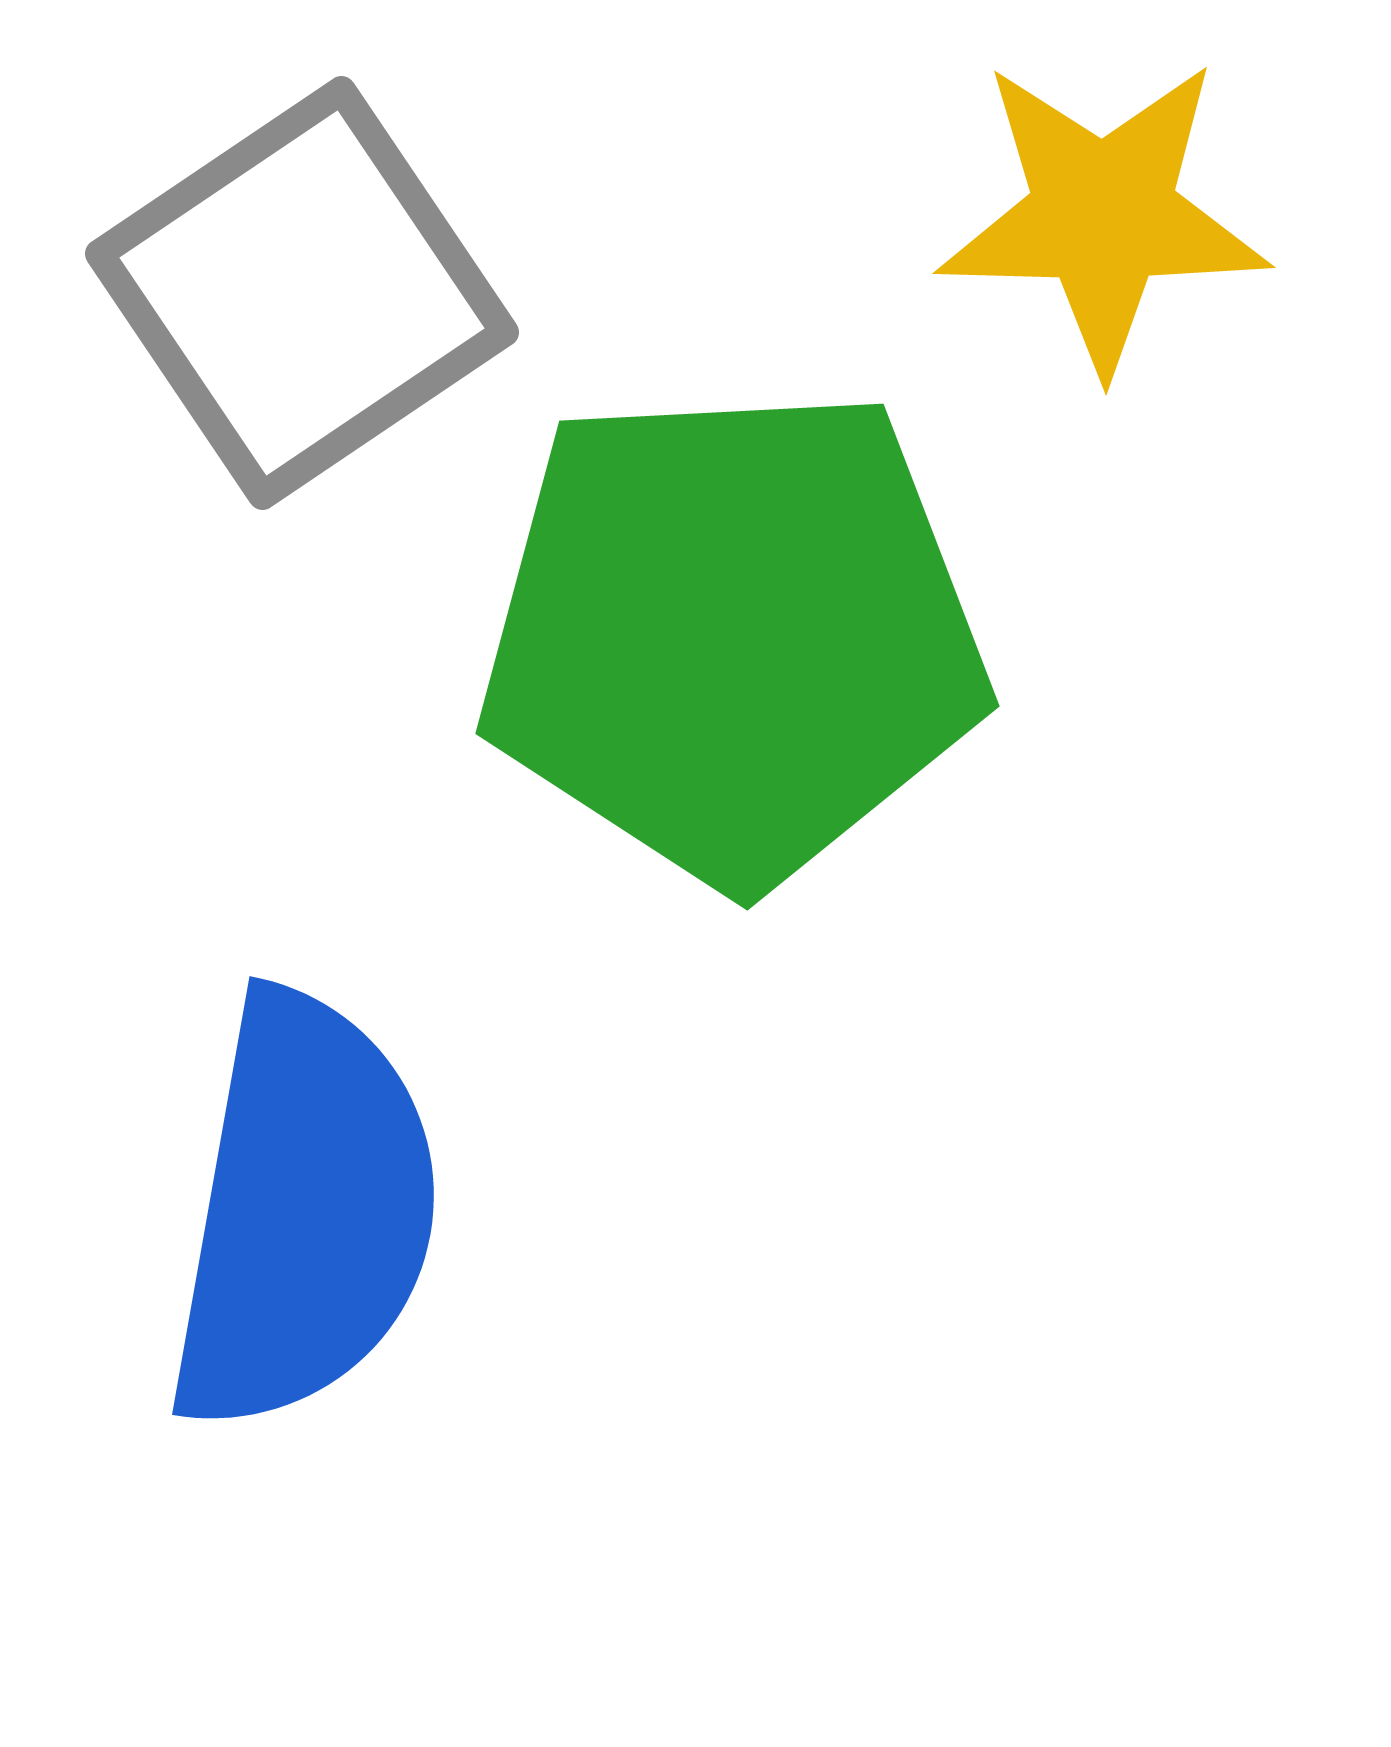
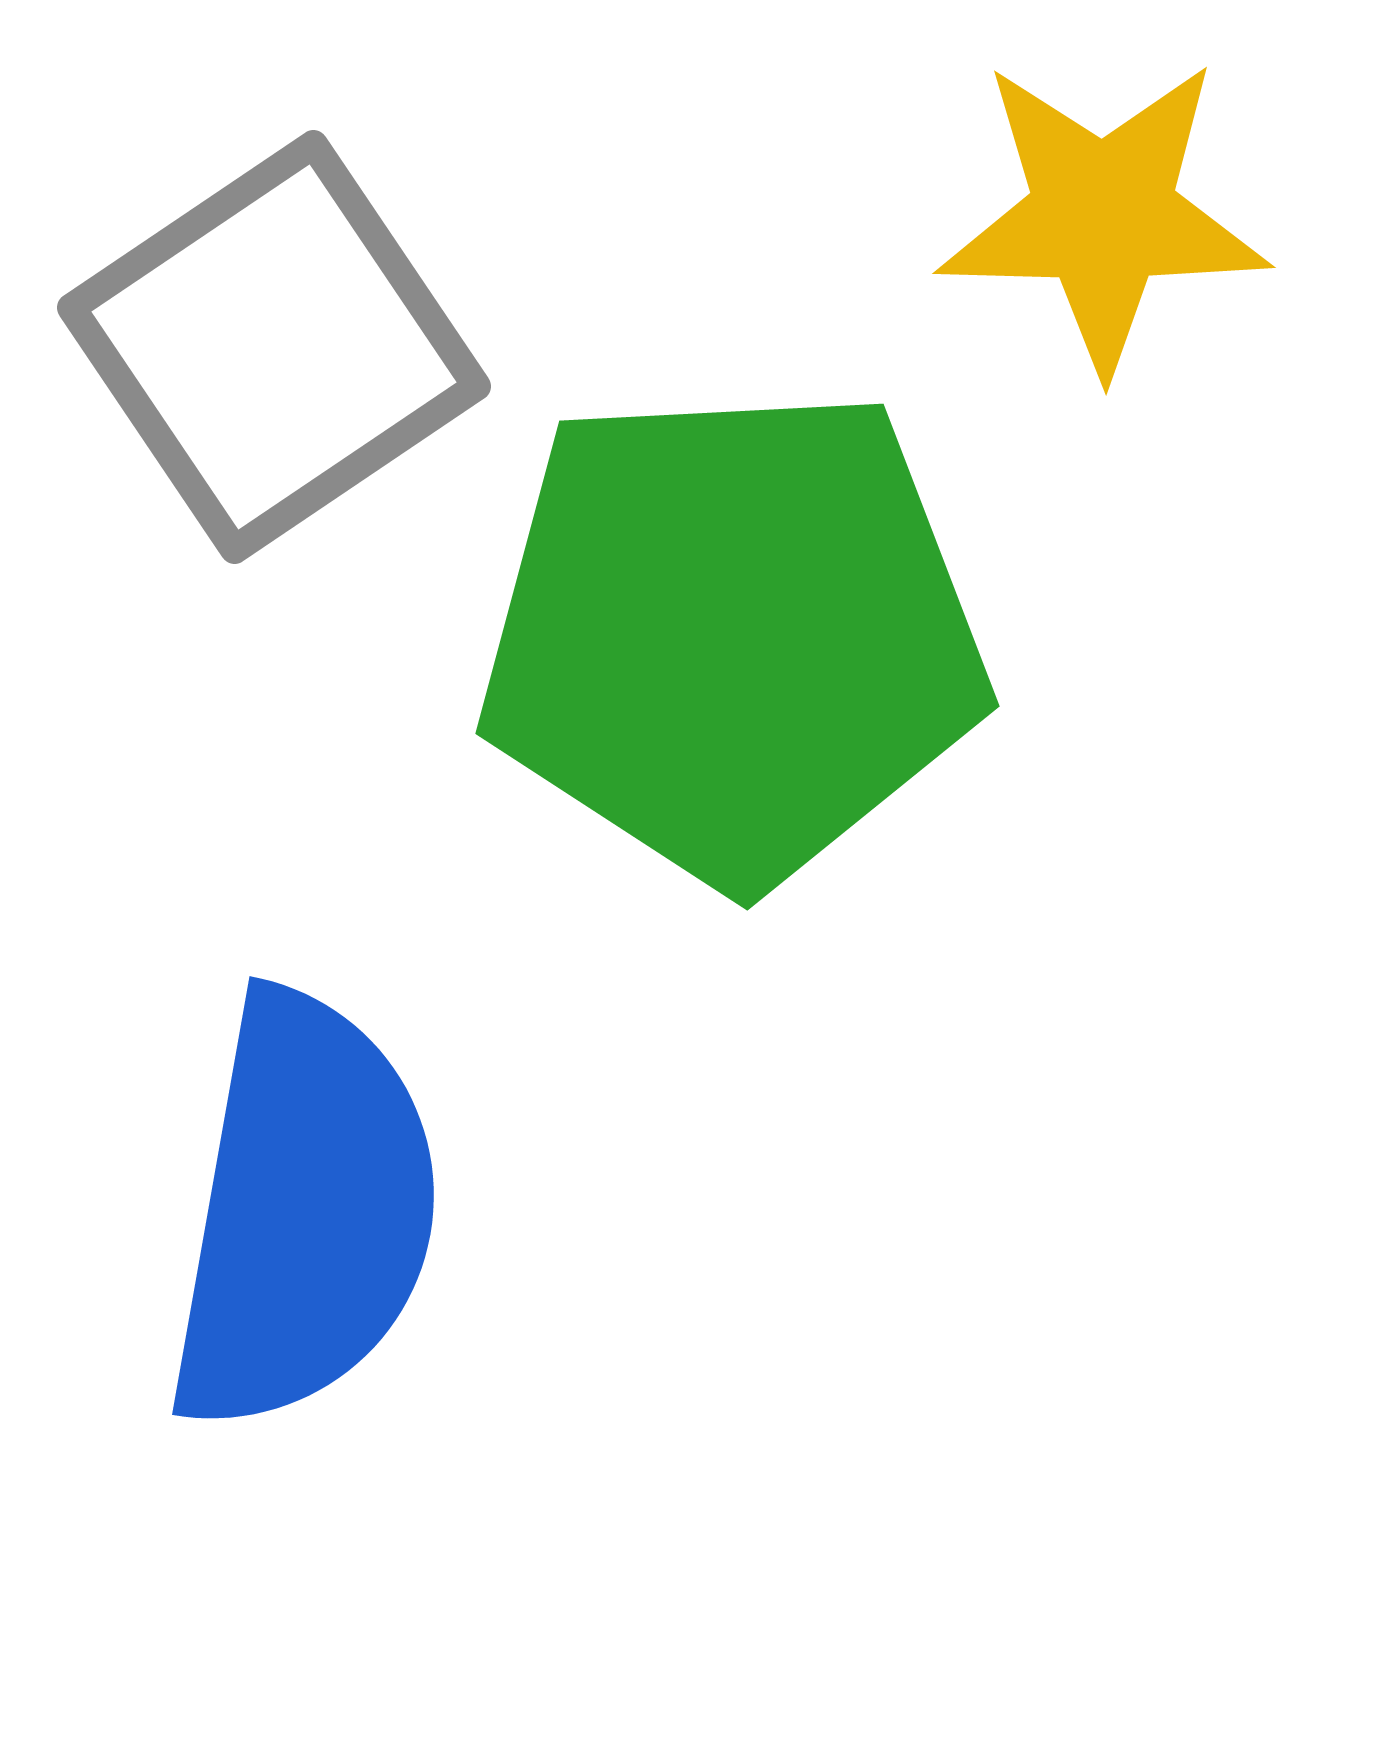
gray square: moved 28 px left, 54 px down
